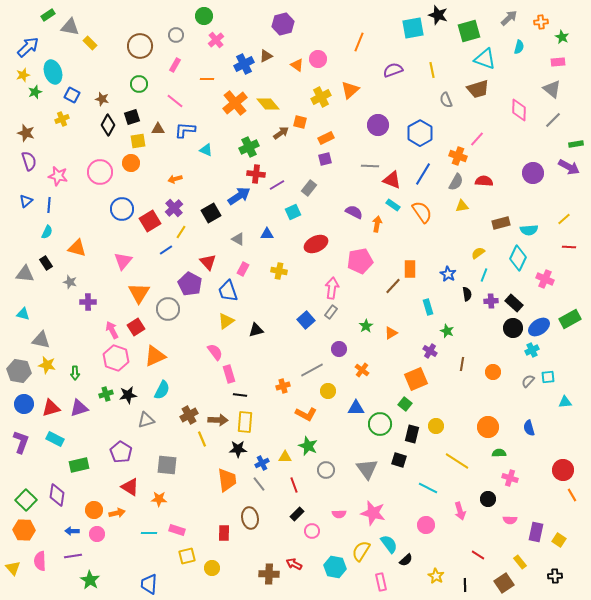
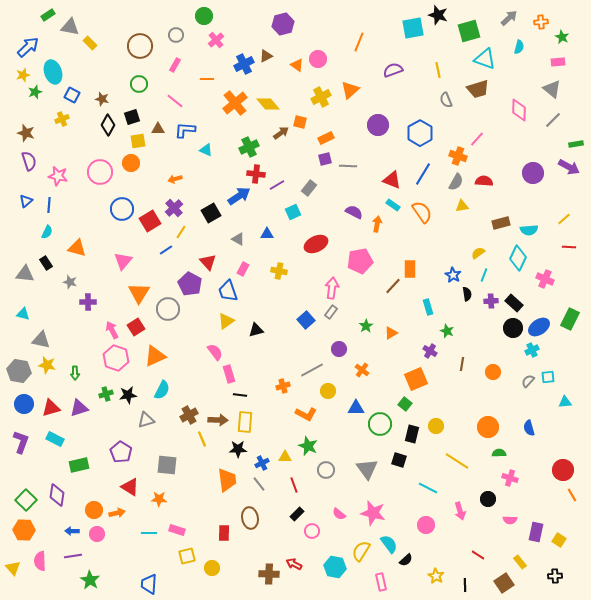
yellow line at (432, 70): moved 6 px right
gray line at (370, 166): moved 22 px left
blue star at (448, 274): moved 5 px right, 1 px down
green rectangle at (570, 319): rotated 35 degrees counterclockwise
pink semicircle at (339, 514): rotated 40 degrees clockwise
